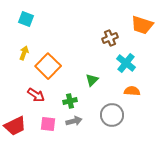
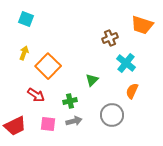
orange semicircle: rotated 70 degrees counterclockwise
